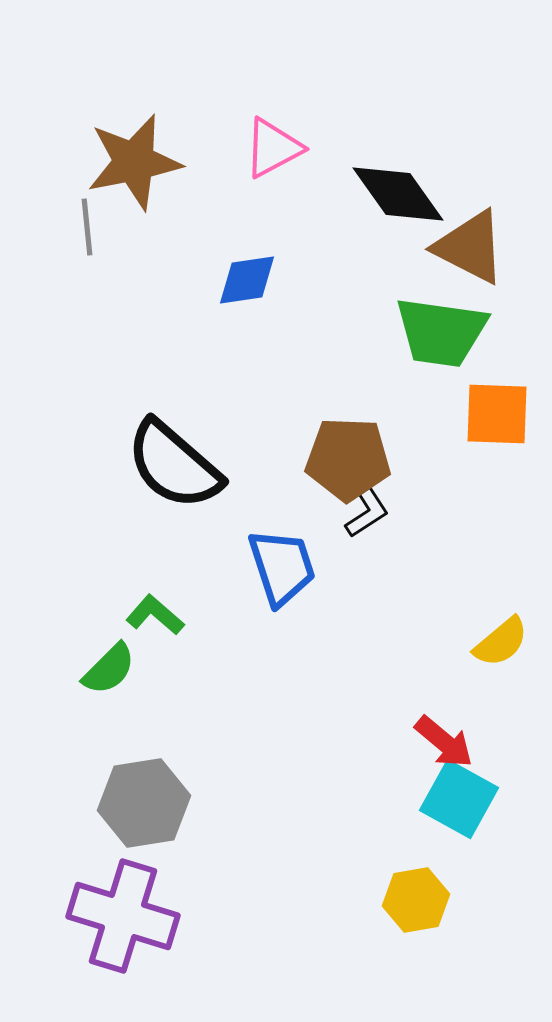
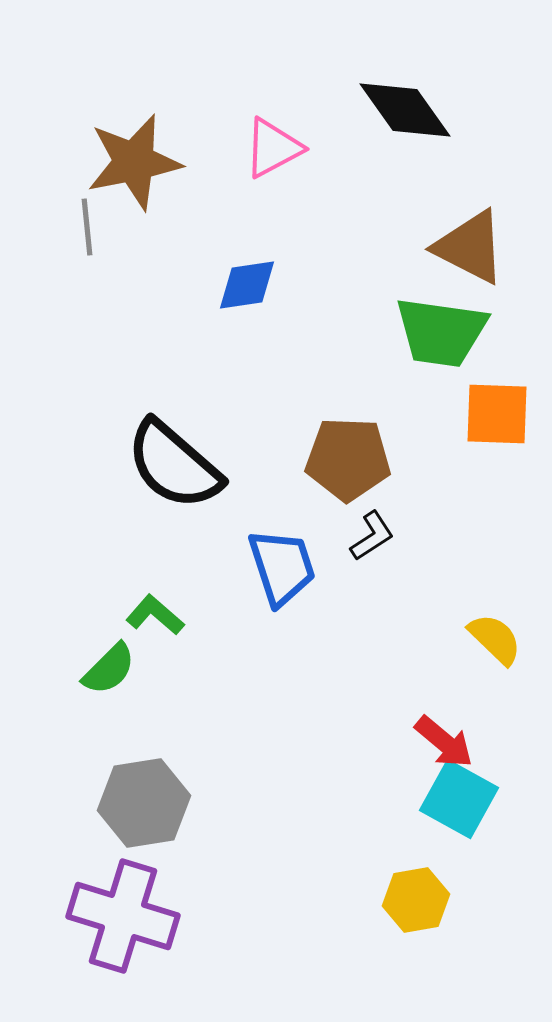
black diamond: moved 7 px right, 84 px up
blue diamond: moved 5 px down
black L-shape: moved 5 px right, 23 px down
yellow semicircle: moved 6 px left, 3 px up; rotated 96 degrees counterclockwise
